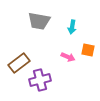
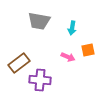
cyan arrow: moved 1 px down
orange square: rotated 24 degrees counterclockwise
purple cross: rotated 20 degrees clockwise
